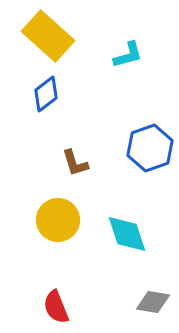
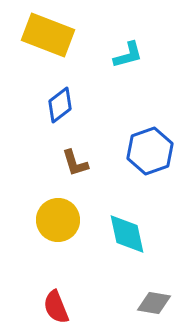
yellow rectangle: moved 1 px up; rotated 21 degrees counterclockwise
blue diamond: moved 14 px right, 11 px down
blue hexagon: moved 3 px down
cyan diamond: rotated 6 degrees clockwise
gray diamond: moved 1 px right, 1 px down
